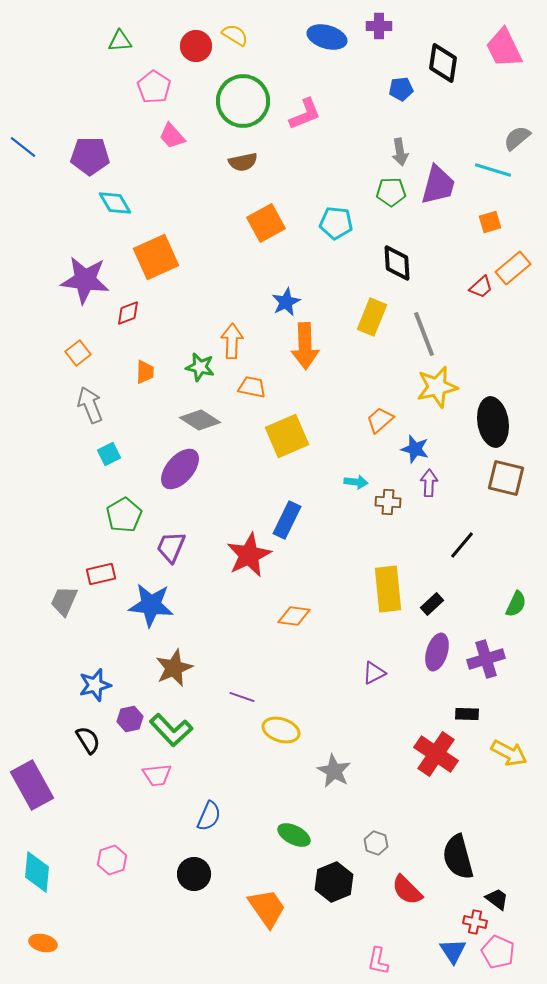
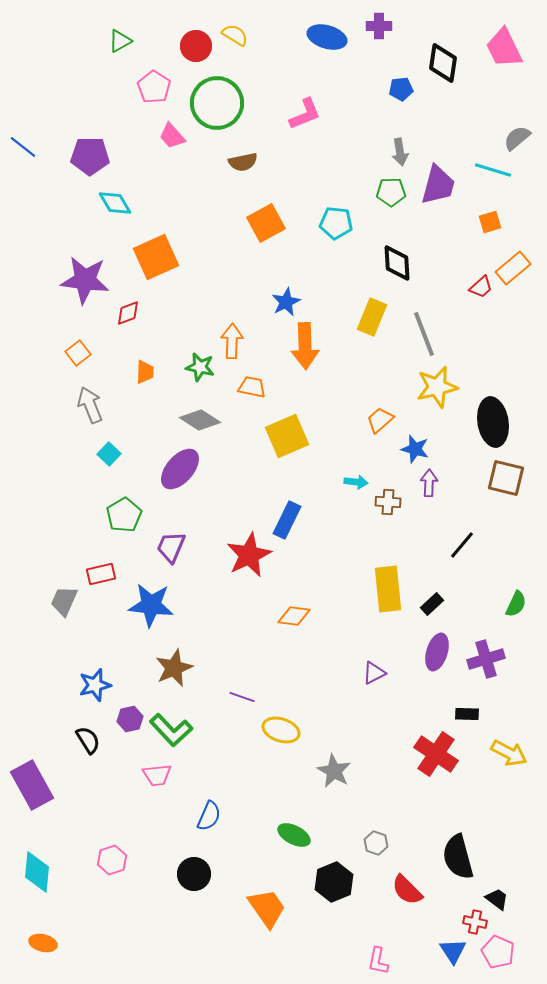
green triangle at (120, 41): rotated 25 degrees counterclockwise
green circle at (243, 101): moved 26 px left, 2 px down
cyan square at (109, 454): rotated 20 degrees counterclockwise
